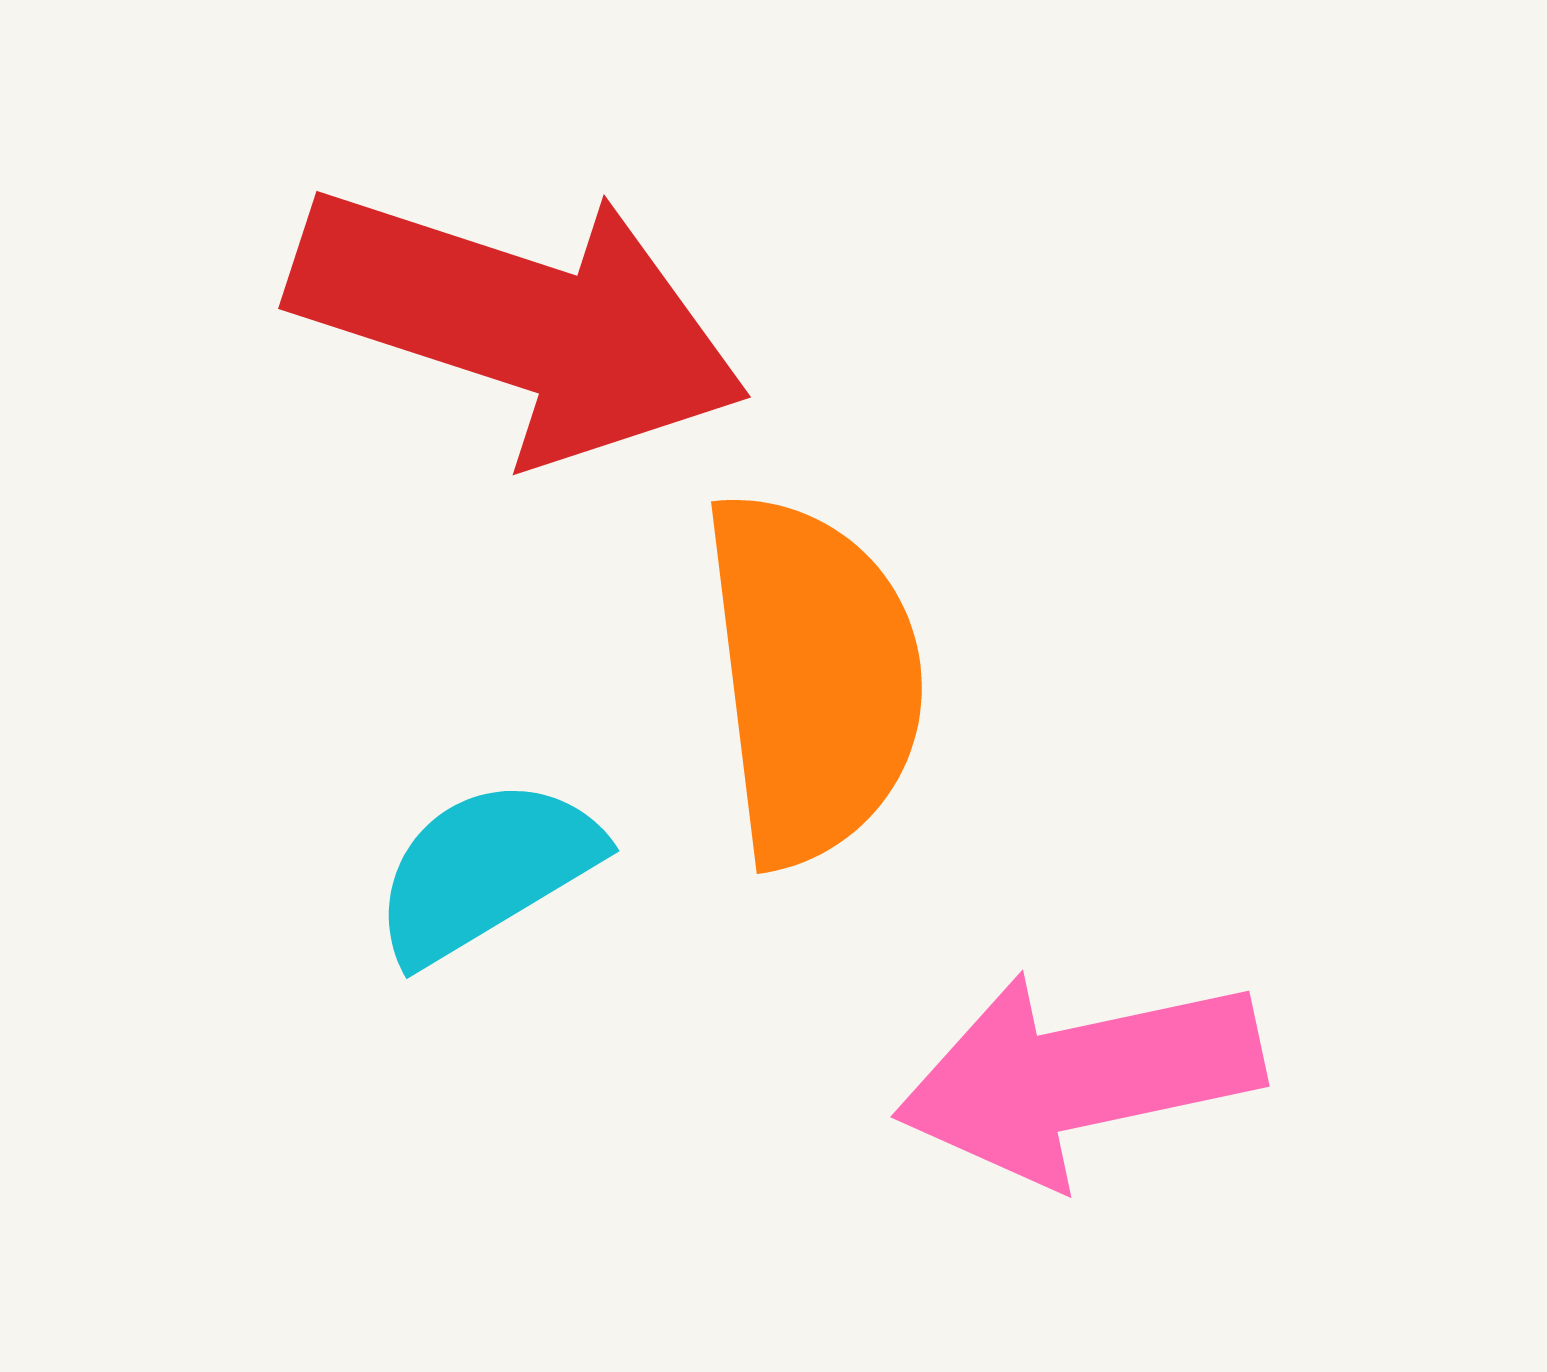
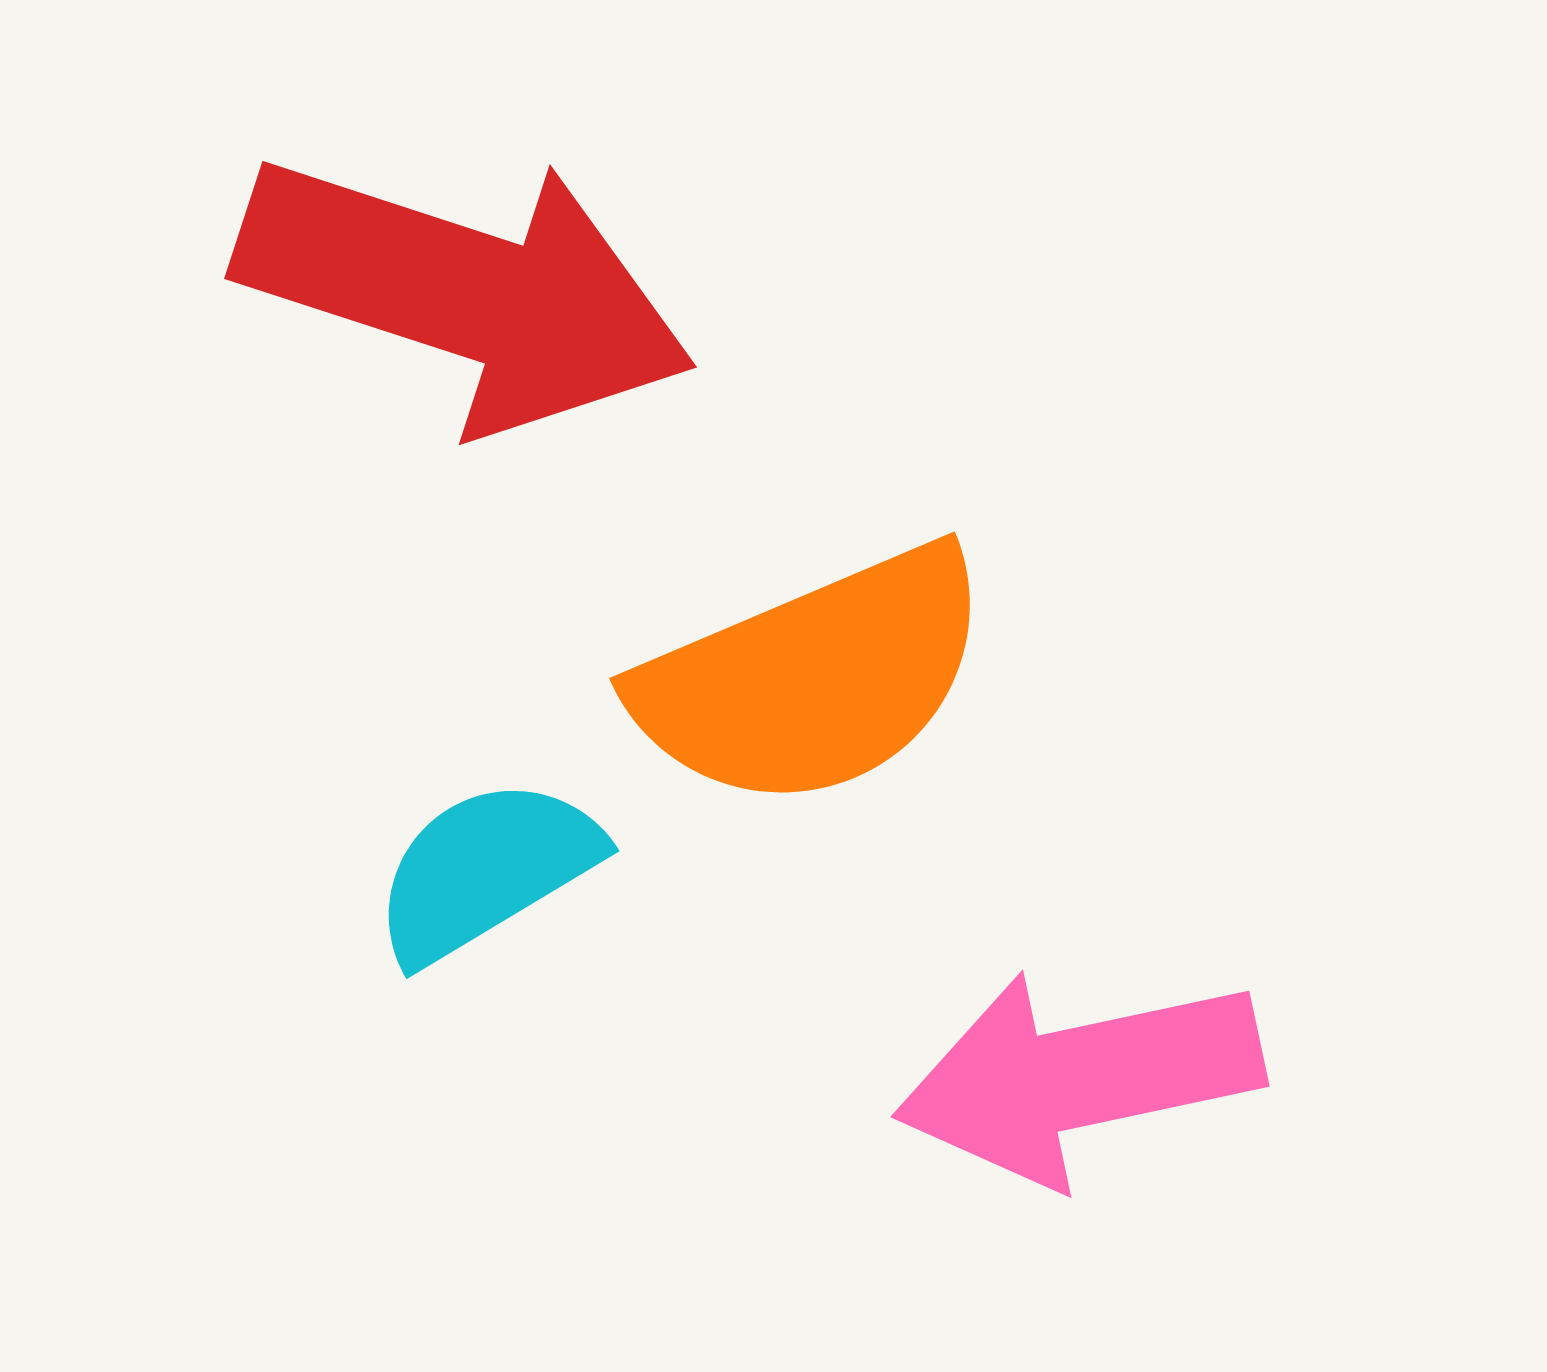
red arrow: moved 54 px left, 30 px up
orange semicircle: rotated 74 degrees clockwise
